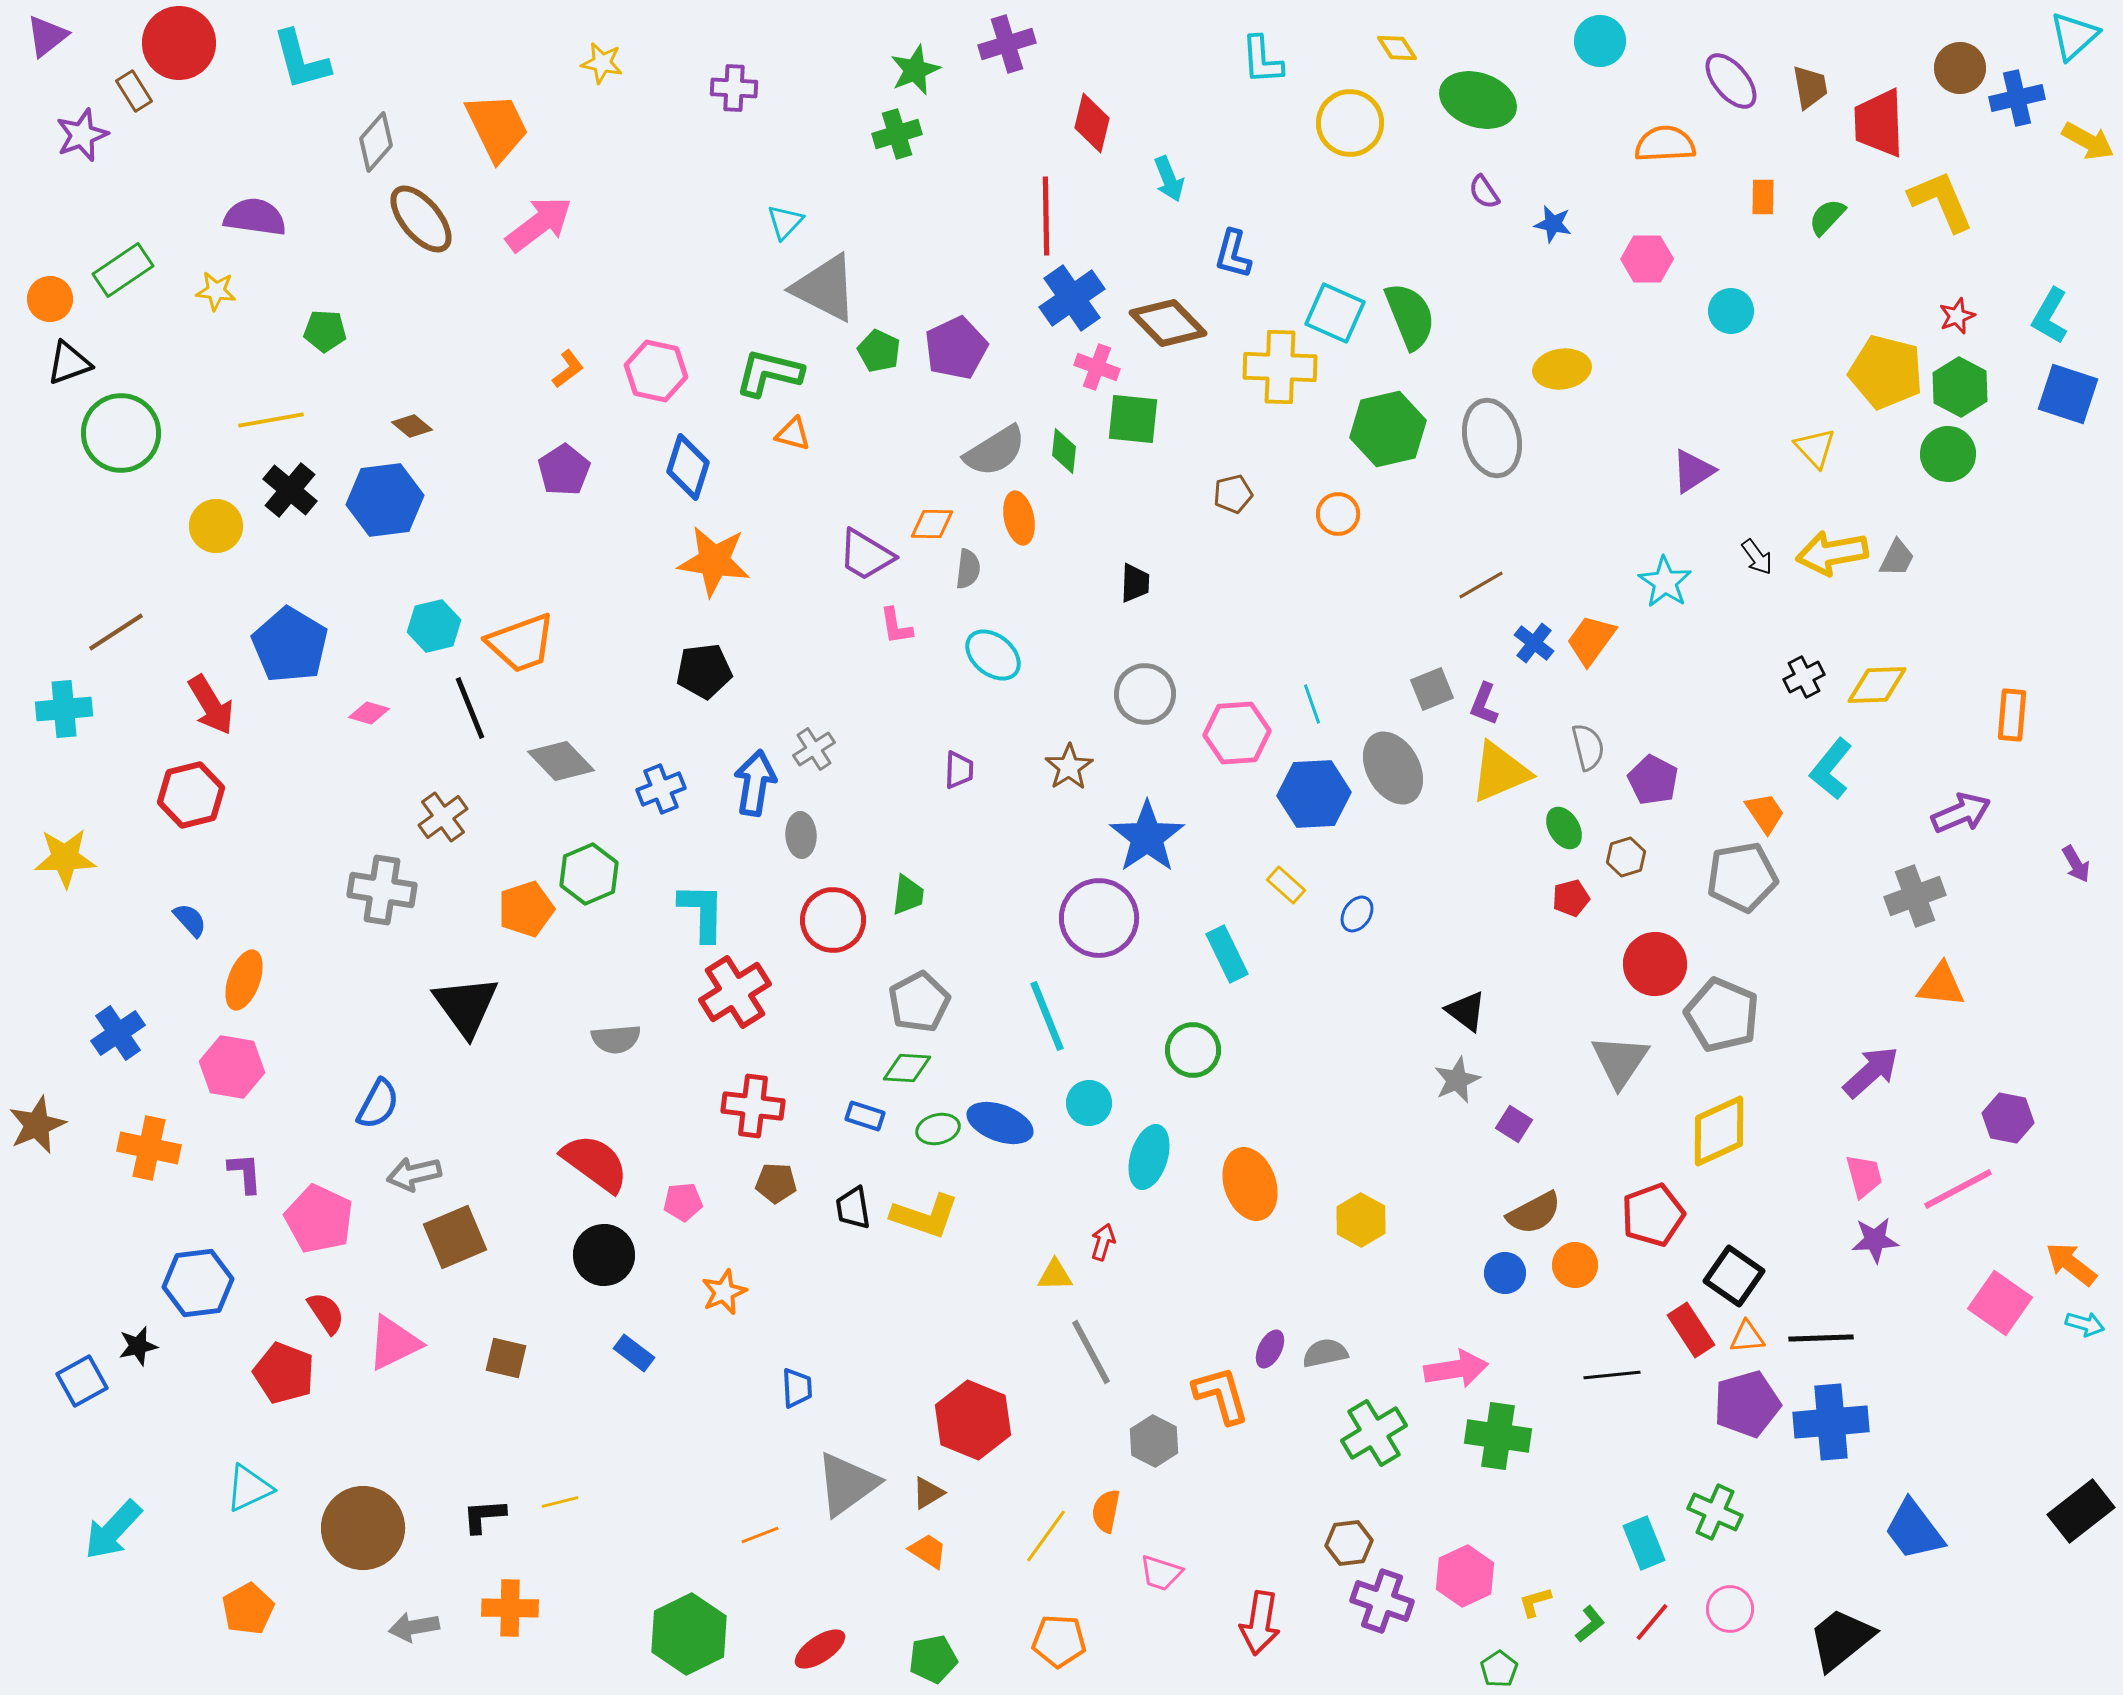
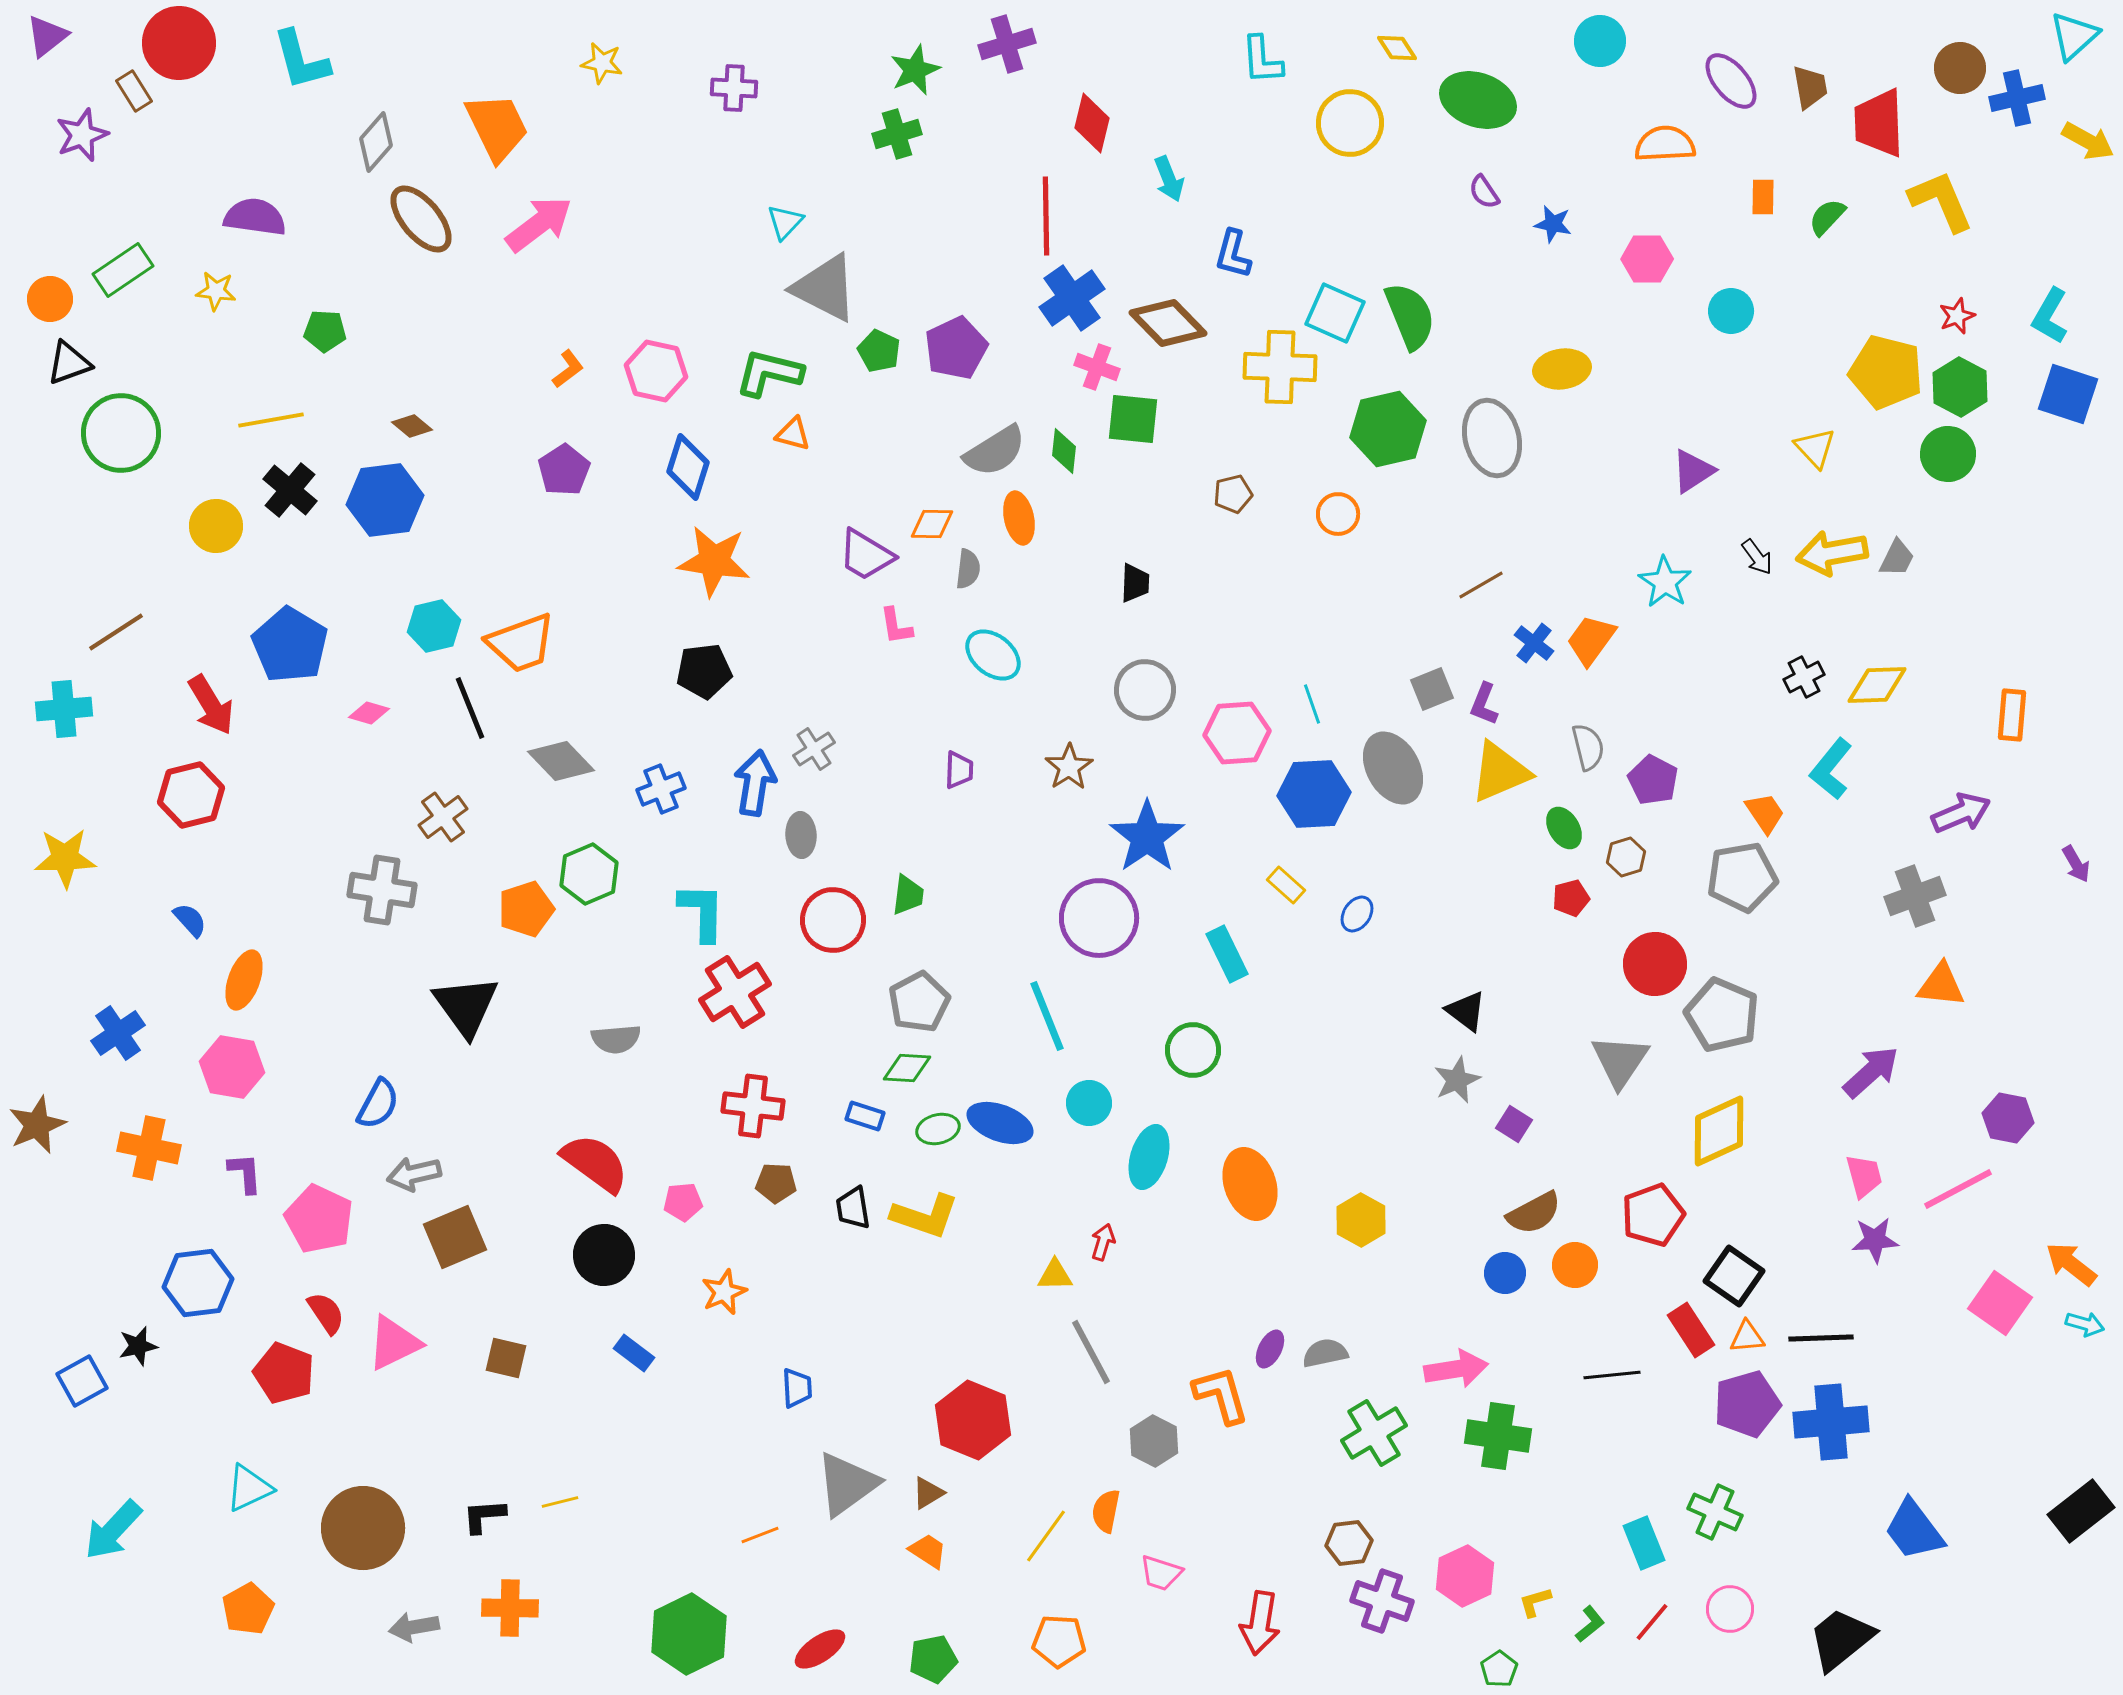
gray circle at (1145, 694): moved 4 px up
